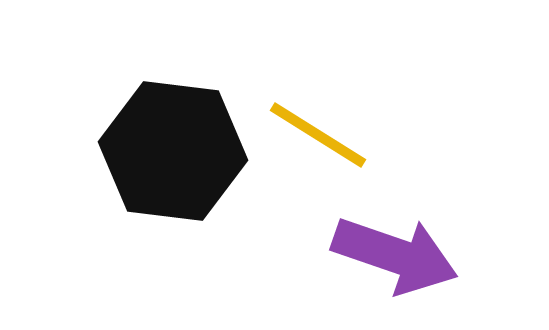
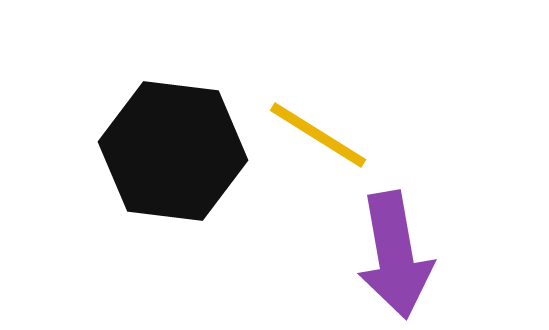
purple arrow: rotated 61 degrees clockwise
